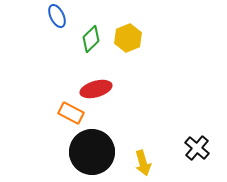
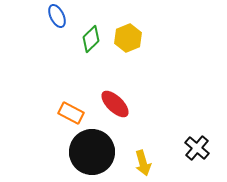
red ellipse: moved 19 px right, 15 px down; rotated 60 degrees clockwise
